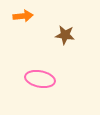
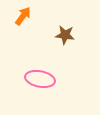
orange arrow: rotated 48 degrees counterclockwise
